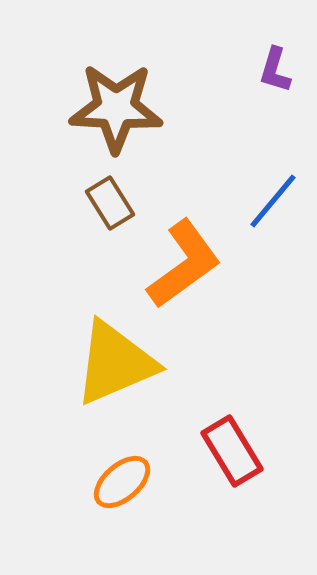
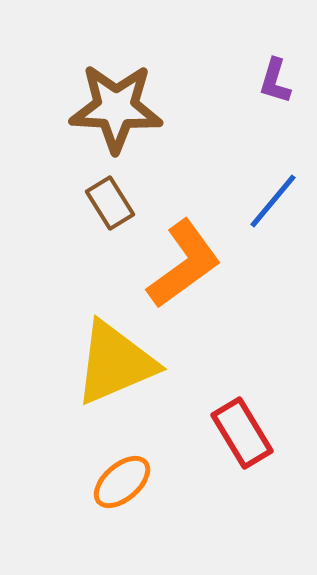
purple L-shape: moved 11 px down
red rectangle: moved 10 px right, 18 px up
